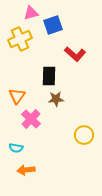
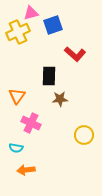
yellow cross: moved 2 px left, 7 px up
brown star: moved 4 px right
pink cross: moved 4 px down; rotated 18 degrees counterclockwise
